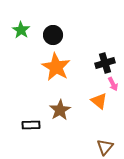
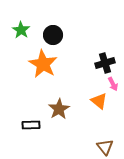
orange star: moved 13 px left, 3 px up
brown star: moved 1 px left, 1 px up
brown triangle: rotated 18 degrees counterclockwise
